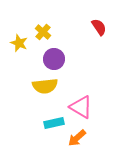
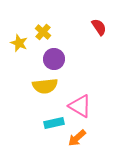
pink triangle: moved 1 px left, 1 px up
